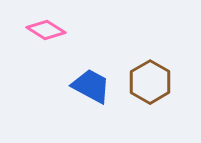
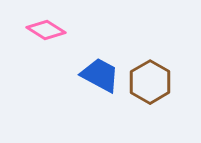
blue trapezoid: moved 9 px right, 11 px up
